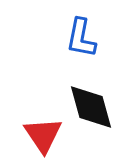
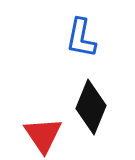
black diamond: rotated 38 degrees clockwise
